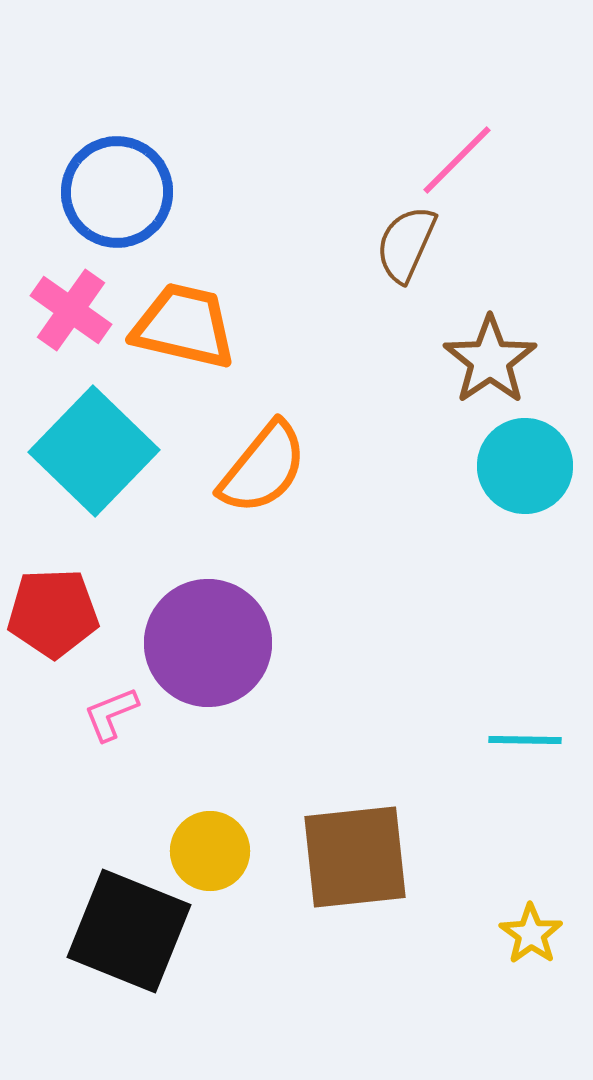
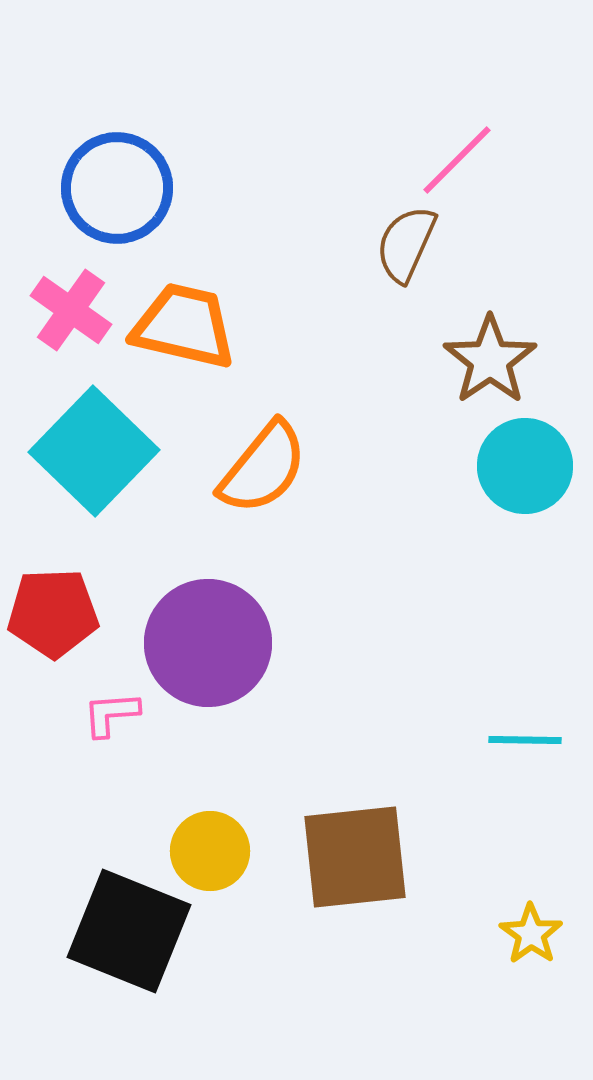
blue circle: moved 4 px up
pink L-shape: rotated 18 degrees clockwise
